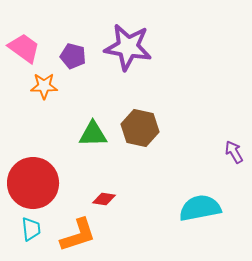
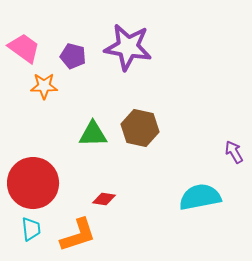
cyan semicircle: moved 11 px up
